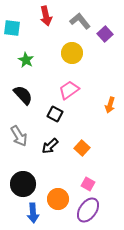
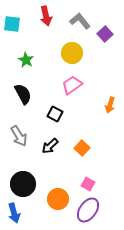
cyan square: moved 4 px up
pink trapezoid: moved 3 px right, 5 px up
black semicircle: moved 1 px up; rotated 15 degrees clockwise
blue arrow: moved 19 px left; rotated 12 degrees counterclockwise
